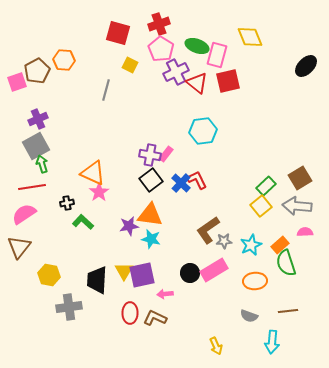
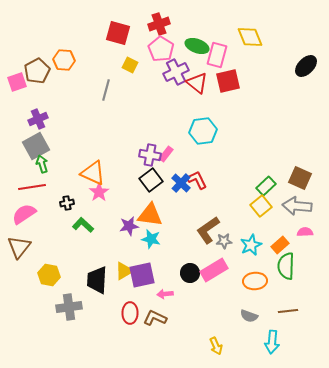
brown square at (300, 178): rotated 35 degrees counterclockwise
green L-shape at (83, 222): moved 3 px down
green semicircle at (286, 263): moved 3 px down; rotated 20 degrees clockwise
yellow triangle at (124, 271): rotated 30 degrees clockwise
